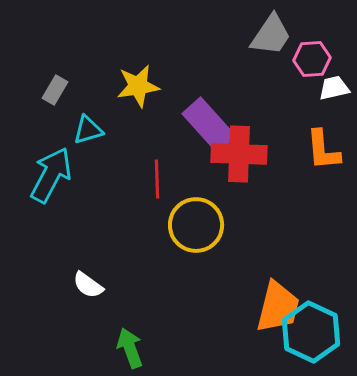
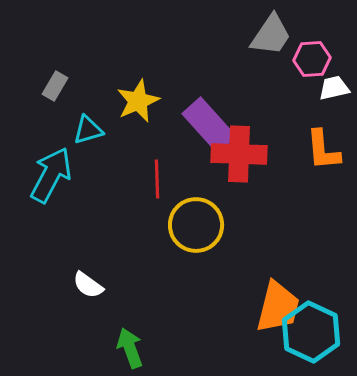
yellow star: moved 15 px down; rotated 15 degrees counterclockwise
gray rectangle: moved 4 px up
